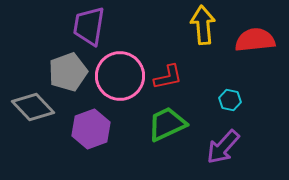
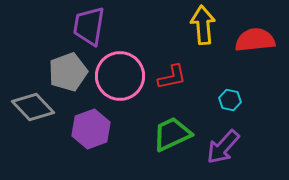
red L-shape: moved 4 px right
green trapezoid: moved 5 px right, 10 px down
